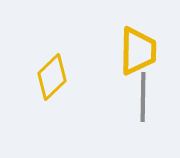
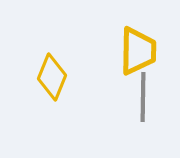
yellow diamond: rotated 24 degrees counterclockwise
